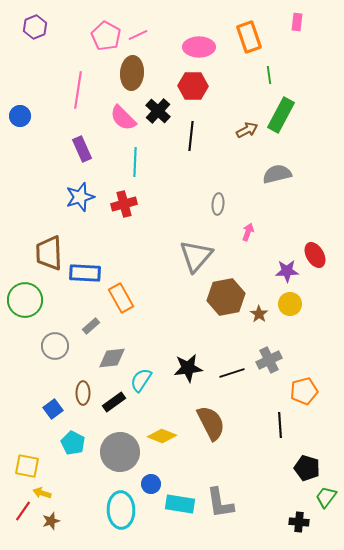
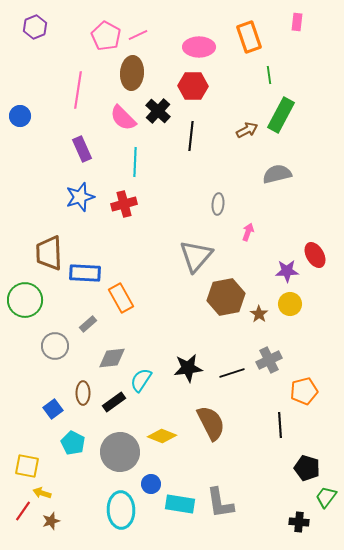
gray rectangle at (91, 326): moved 3 px left, 2 px up
